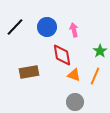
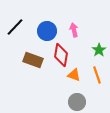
blue circle: moved 4 px down
green star: moved 1 px left, 1 px up
red diamond: moved 1 px left; rotated 20 degrees clockwise
brown rectangle: moved 4 px right, 12 px up; rotated 30 degrees clockwise
orange line: moved 2 px right, 1 px up; rotated 42 degrees counterclockwise
gray circle: moved 2 px right
